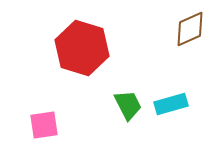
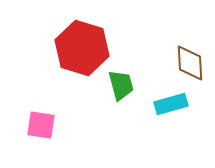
brown diamond: moved 34 px down; rotated 69 degrees counterclockwise
green trapezoid: moved 7 px left, 20 px up; rotated 12 degrees clockwise
pink square: moved 3 px left; rotated 16 degrees clockwise
